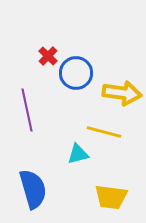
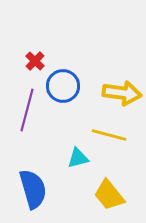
red cross: moved 13 px left, 5 px down
blue circle: moved 13 px left, 13 px down
purple line: rotated 27 degrees clockwise
yellow line: moved 5 px right, 3 px down
cyan triangle: moved 4 px down
yellow trapezoid: moved 2 px left, 2 px up; rotated 44 degrees clockwise
